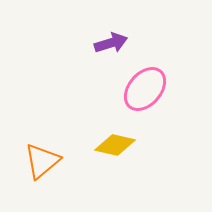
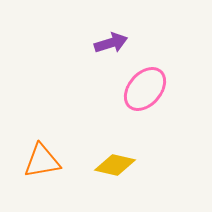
yellow diamond: moved 20 px down
orange triangle: rotated 30 degrees clockwise
